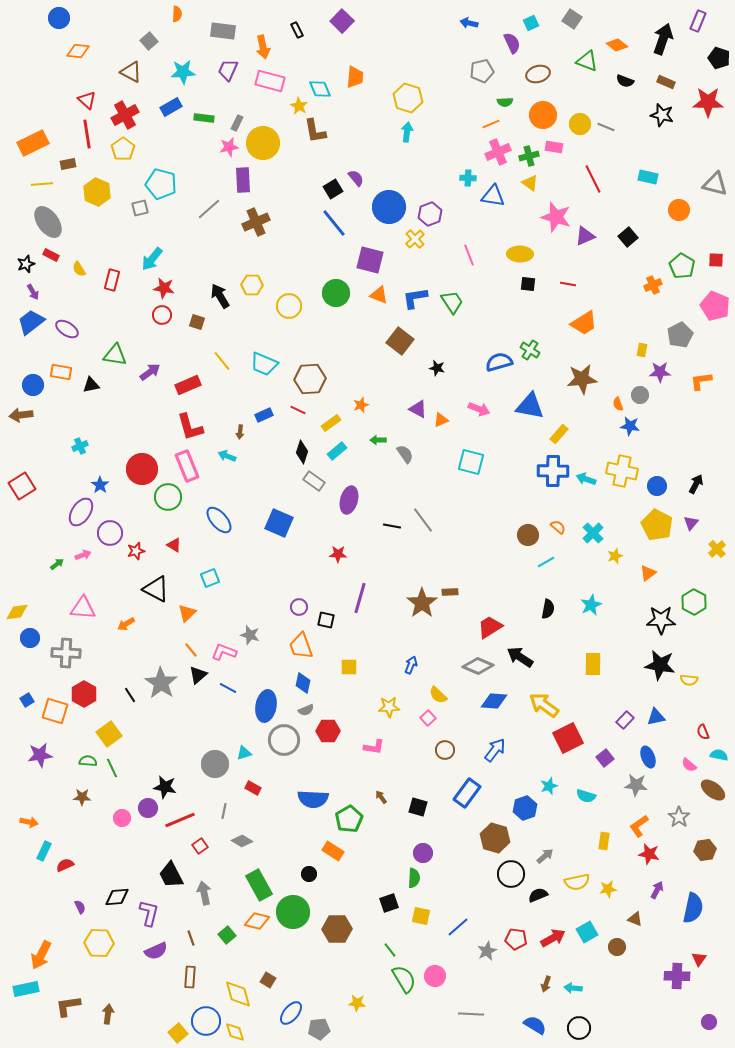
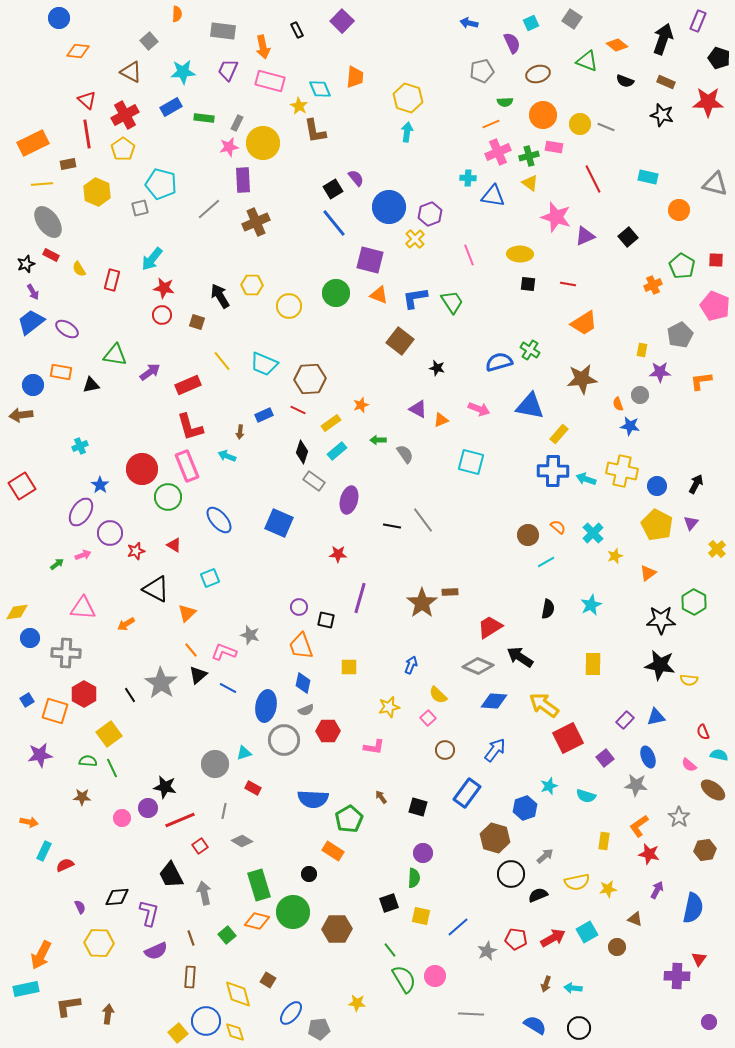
yellow star at (389, 707): rotated 10 degrees counterclockwise
green rectangle at (259, 885): rotated 12 degrees clockwise
